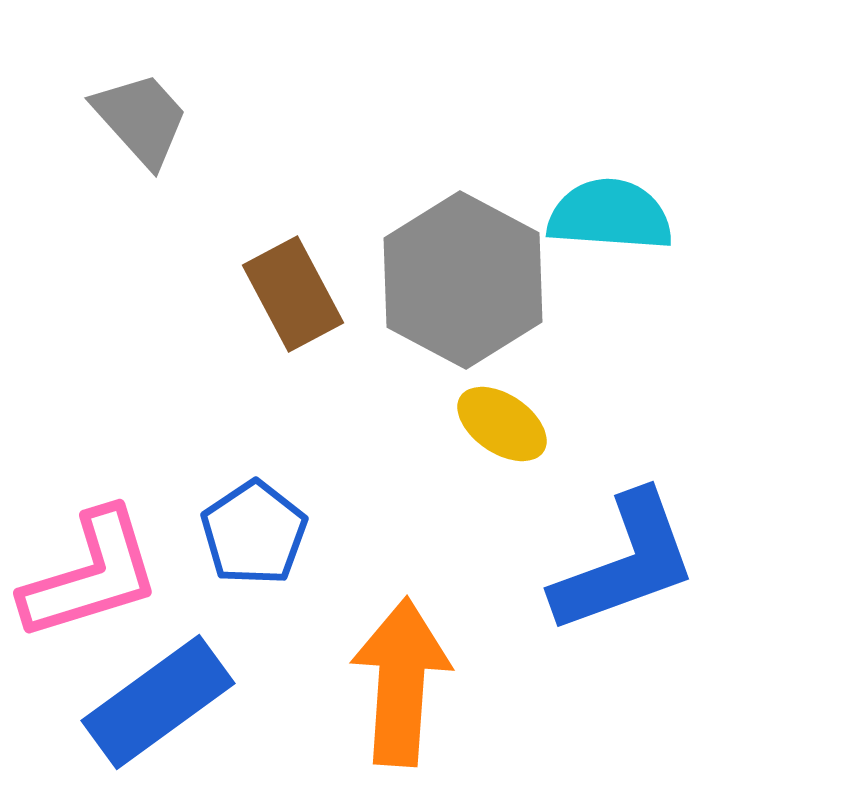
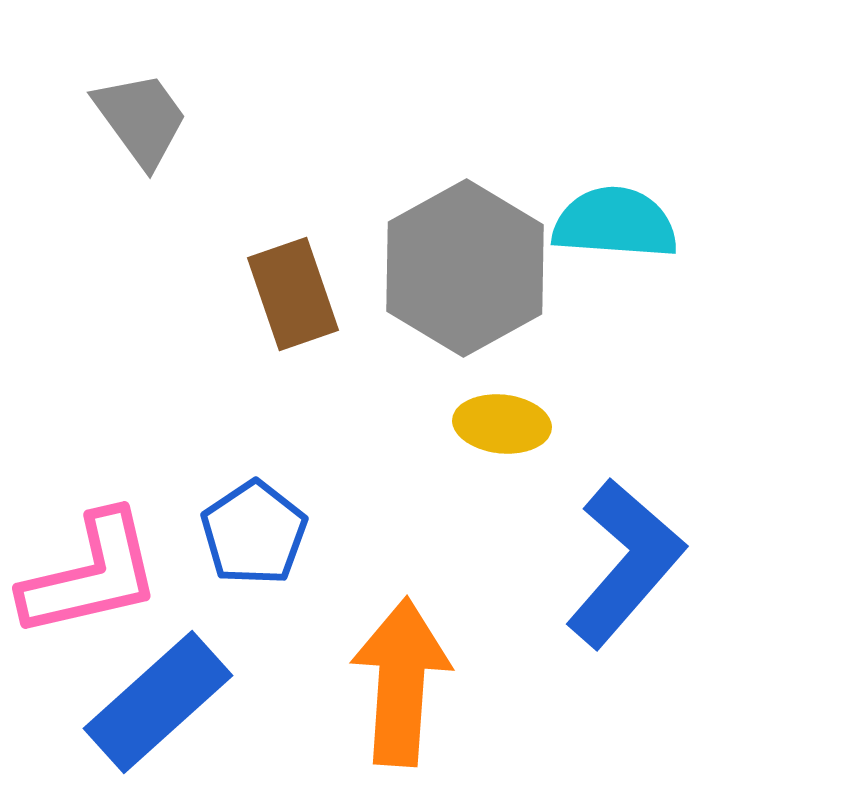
gray trapezoid: rotated 6 degrees clockwise
cyan semicircle: moved 5 px right, 8 px down
gray hexagon: moved 2 px right, 12 px up; rotated 3 degrees clockwise
brown rectangle: rotated 9 degrees clockwise
yellow ellipse: rotated 28 degrees counterclockwise
blue L-shape: rotated 29 degrees counterclockwise
pink L-shape: rotated 4 degrees clockwise
blue rectangle: rotated 6 degrees counterclockwise
